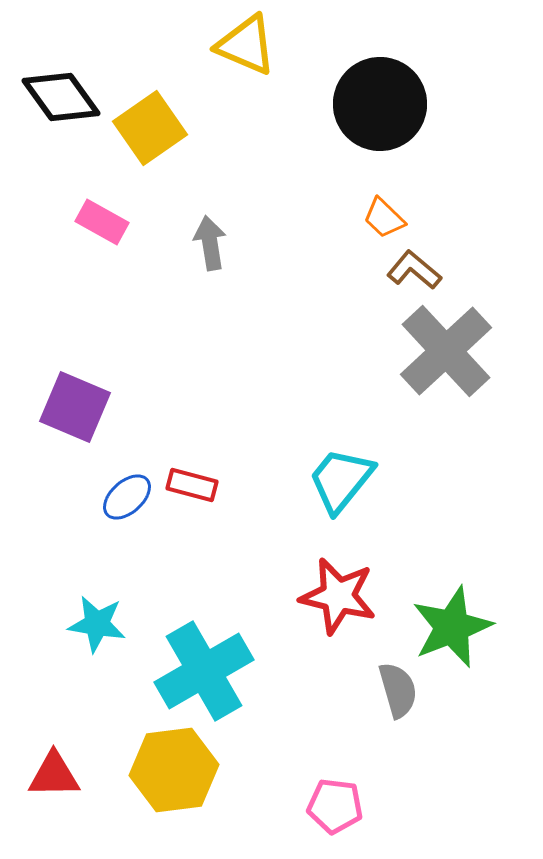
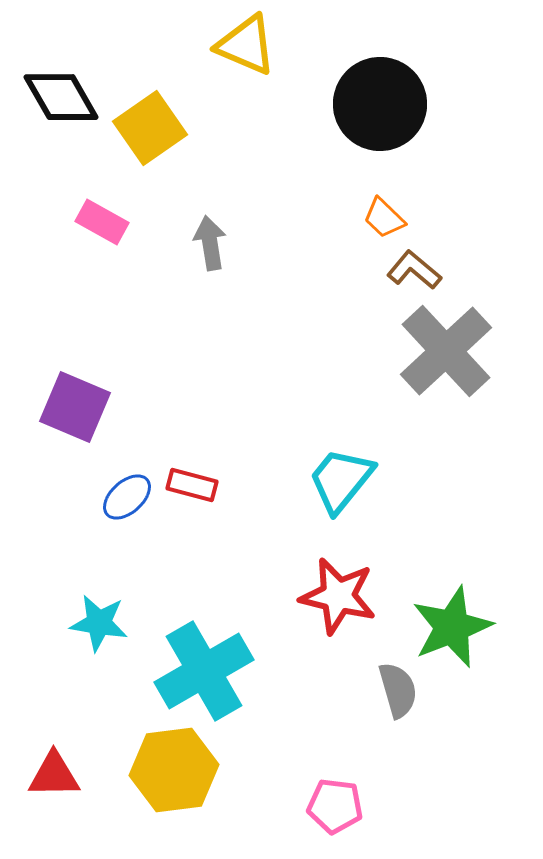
black diamond: rotated 6 degrees clockwise
cyan star: moved 2 px right, 1 px up
